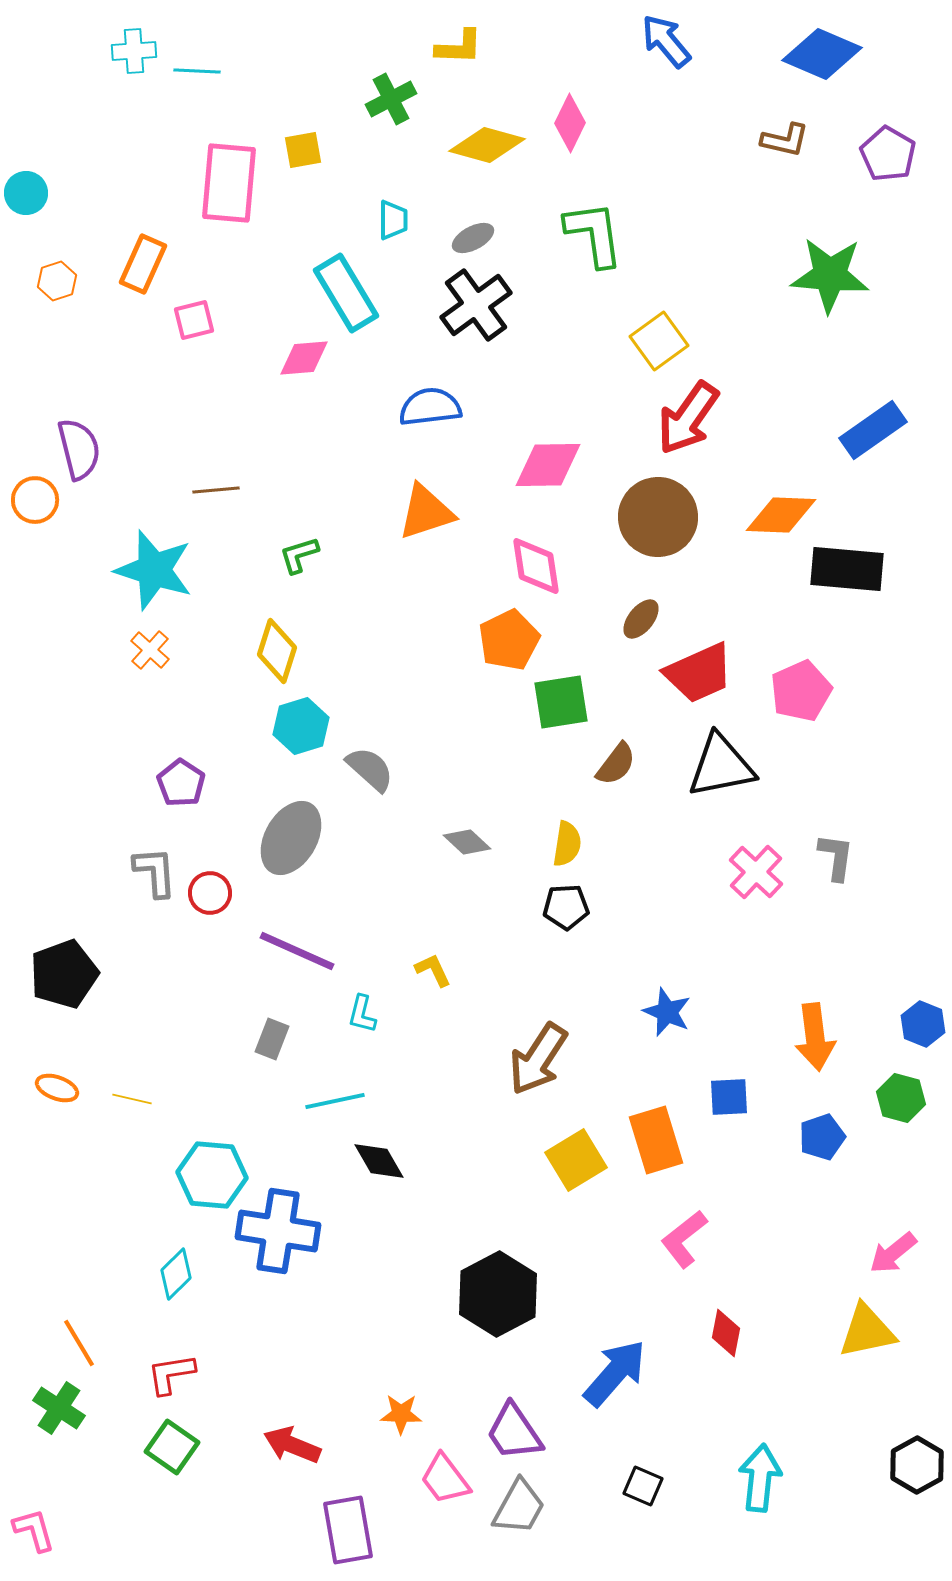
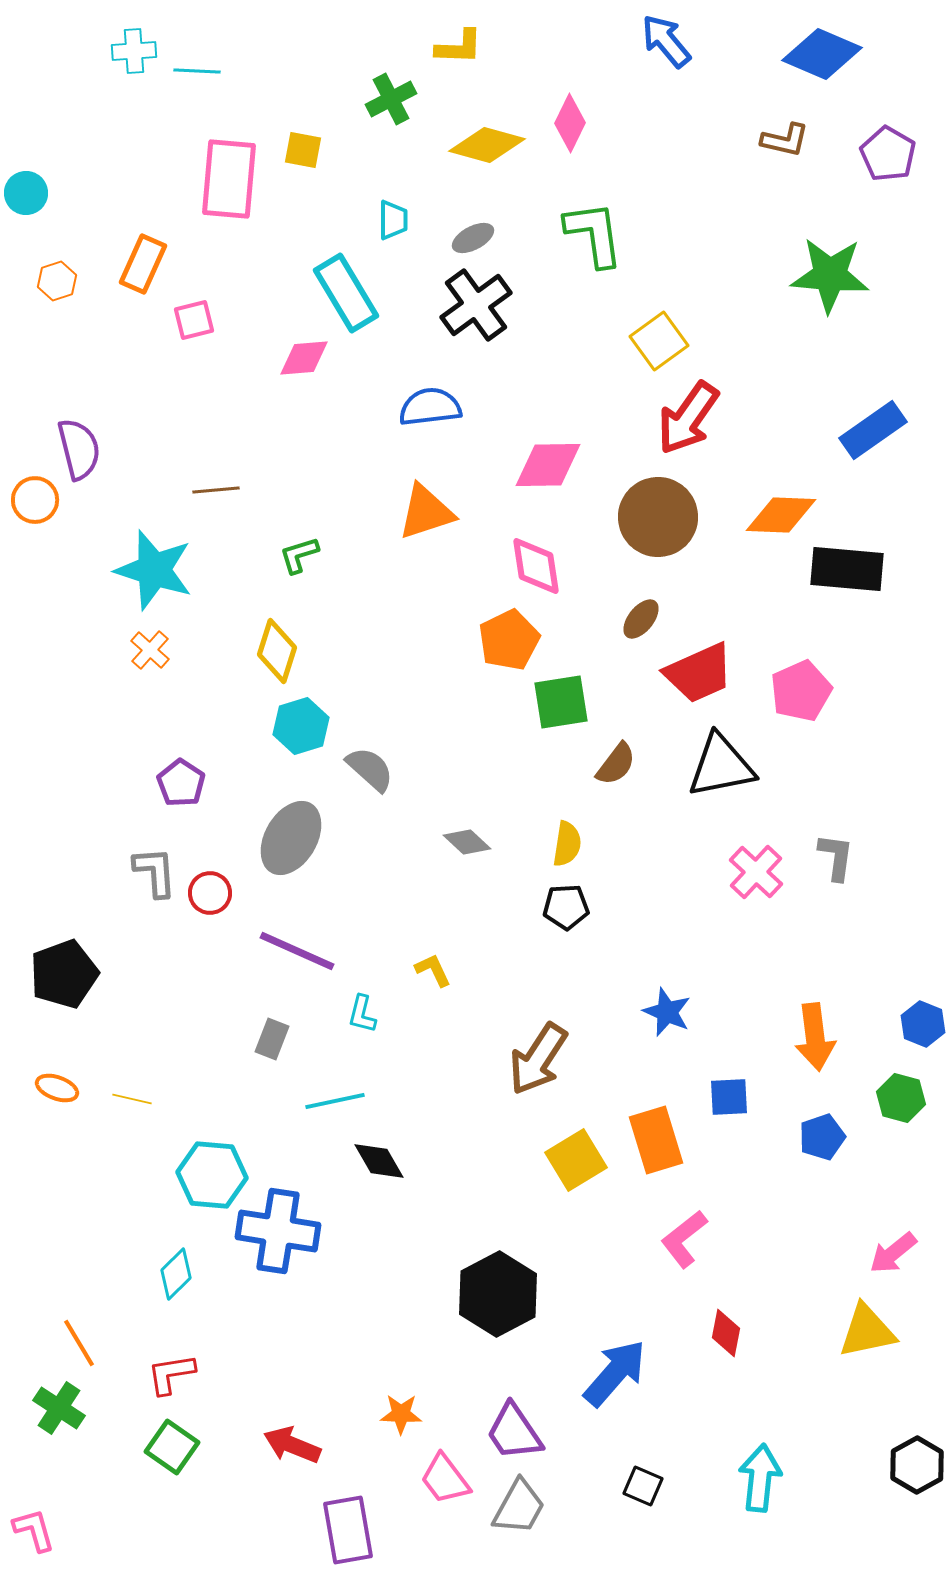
yellow square at (303, 150): rotated 21 degrees clockwise
pink rectangle at (229, 183): moved 4 px up
